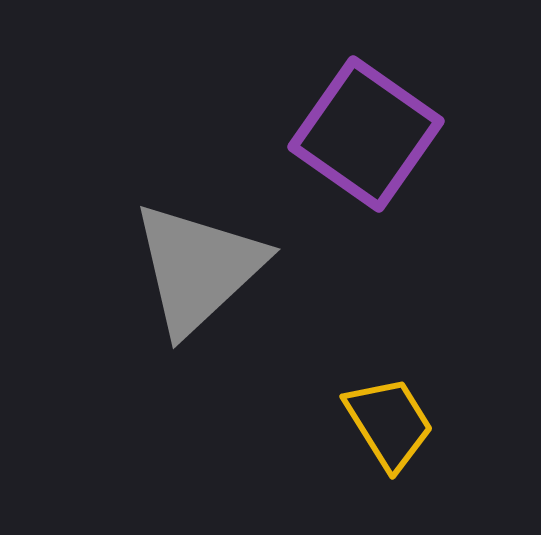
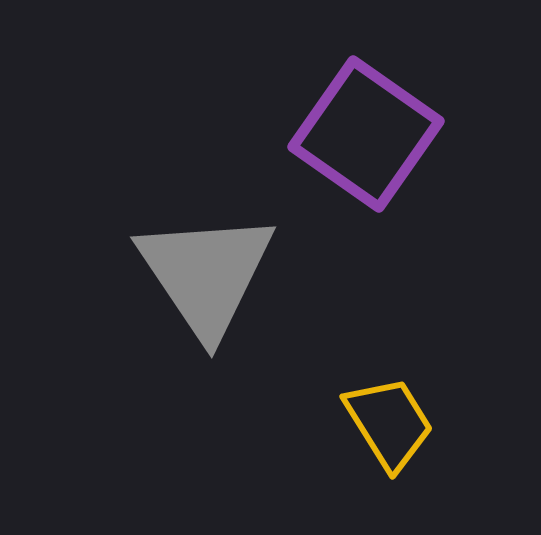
gray triangle: moved 8 px right, 6 px down; rotated 21 degrees counterclockwise
